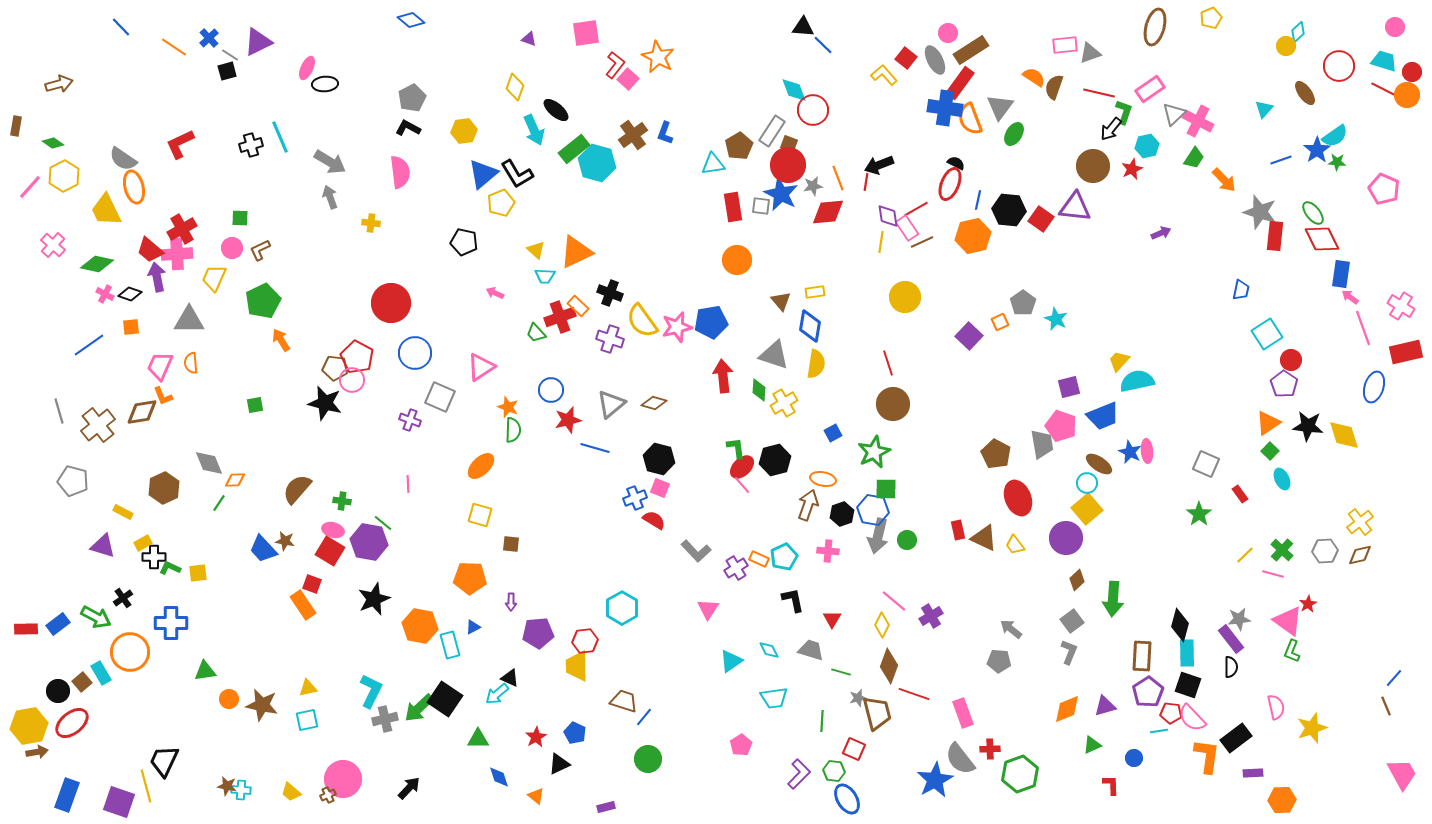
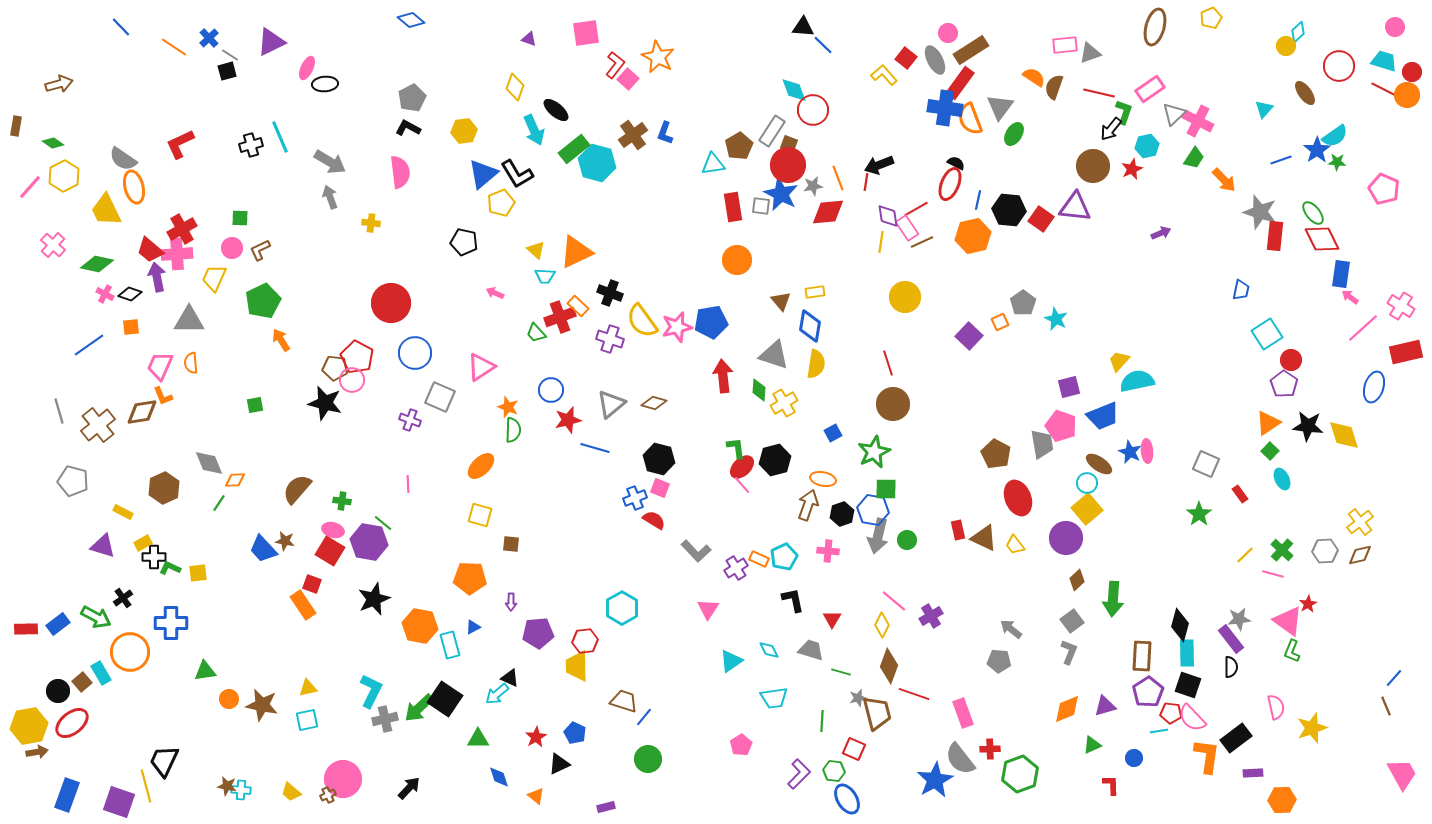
purple triangle at (258, 42): moved 13 px right
pink line at (1363, 328): rotated 68 degrees clockwise
